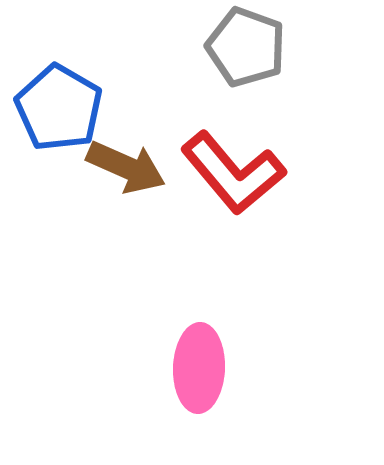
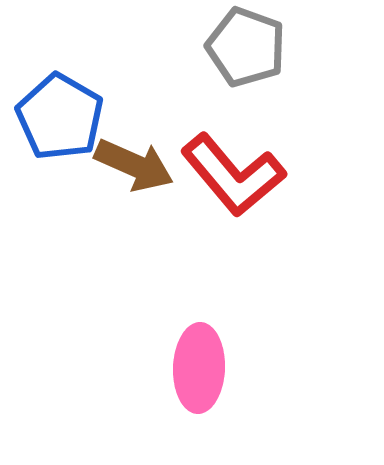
blue pentagon: moved 1 px right, 9 px down
brown arrow: moved 8 px right, 2 px up
red L-shape: moved 2 px down
